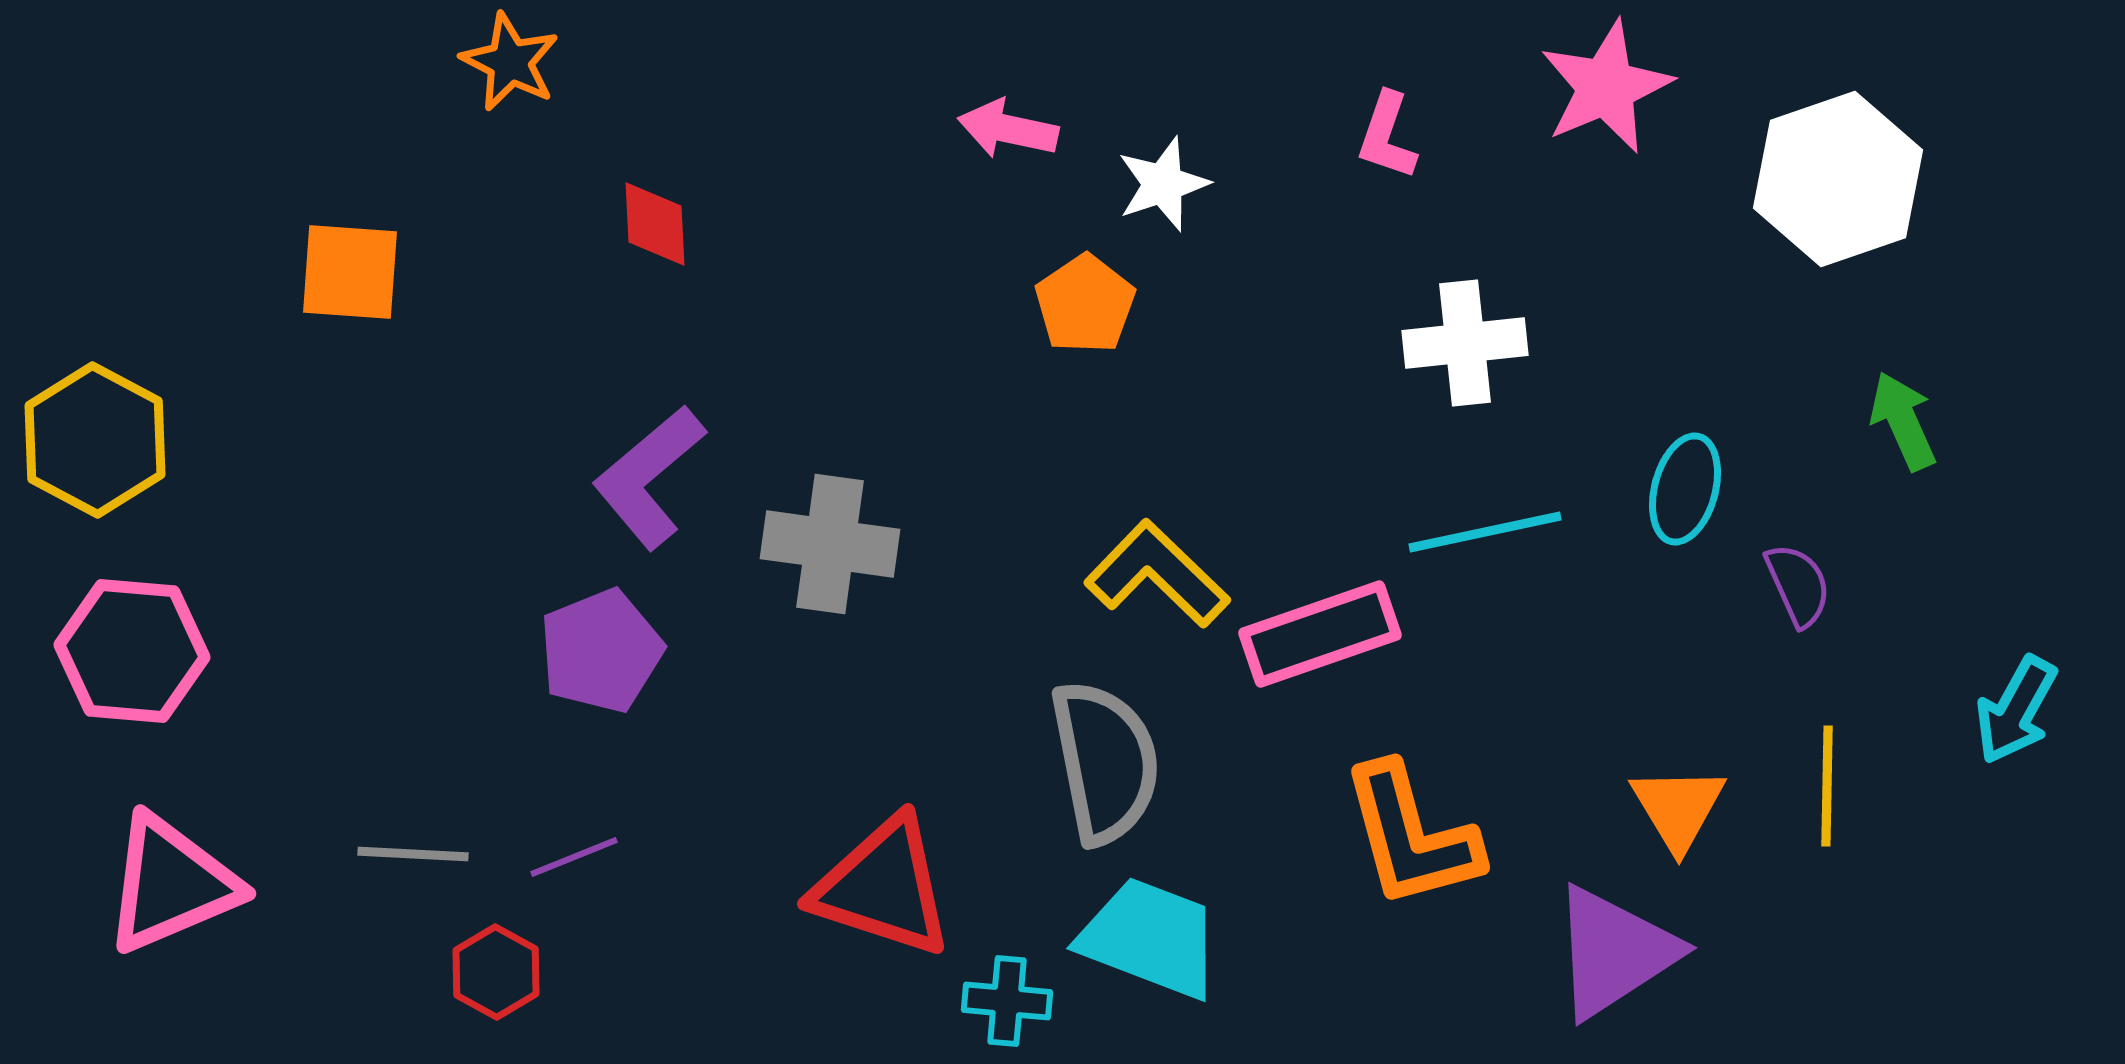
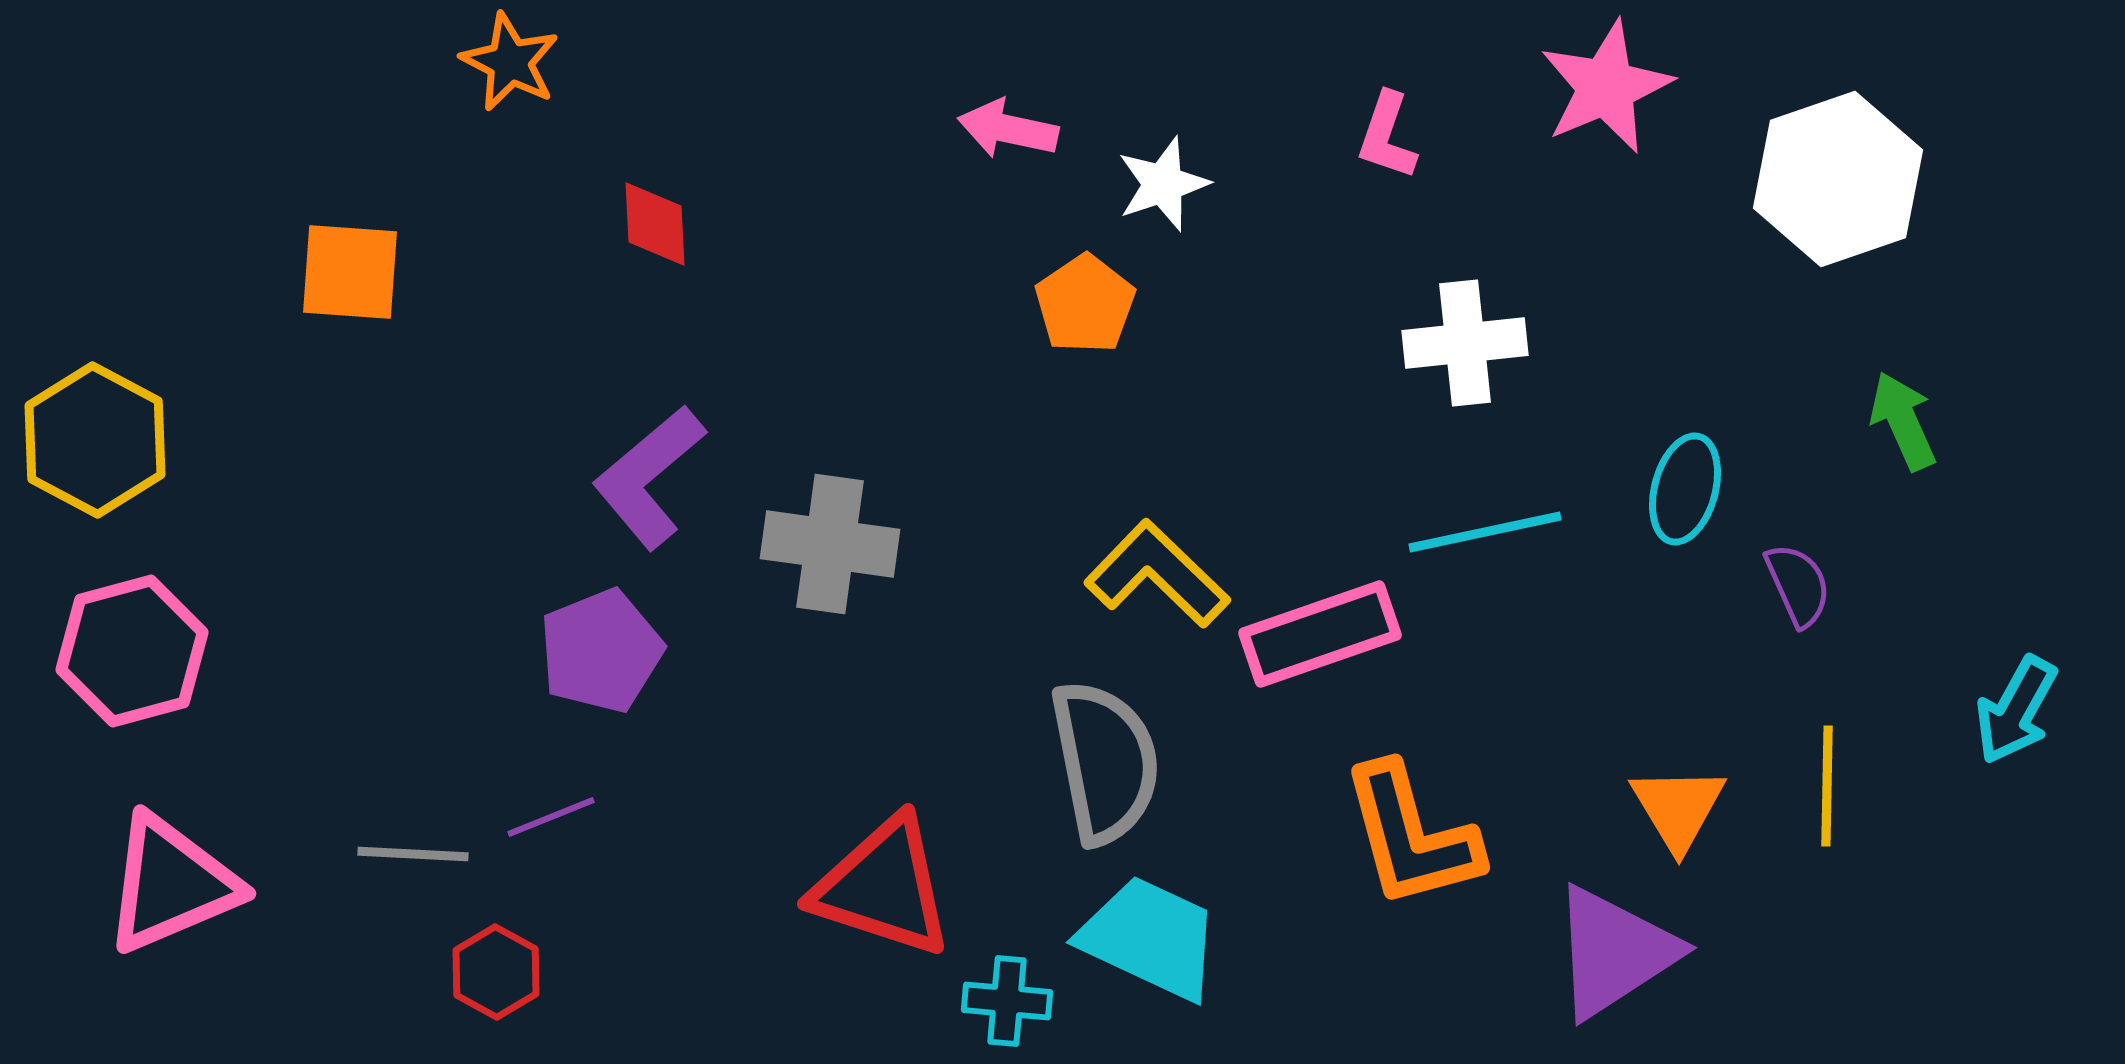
pink hexagon: rotated 20 degrees counterclockwise
purple line: moved 23 px left, 40 px up
cyan trapezoid: rotated 4 degrees clockwise
